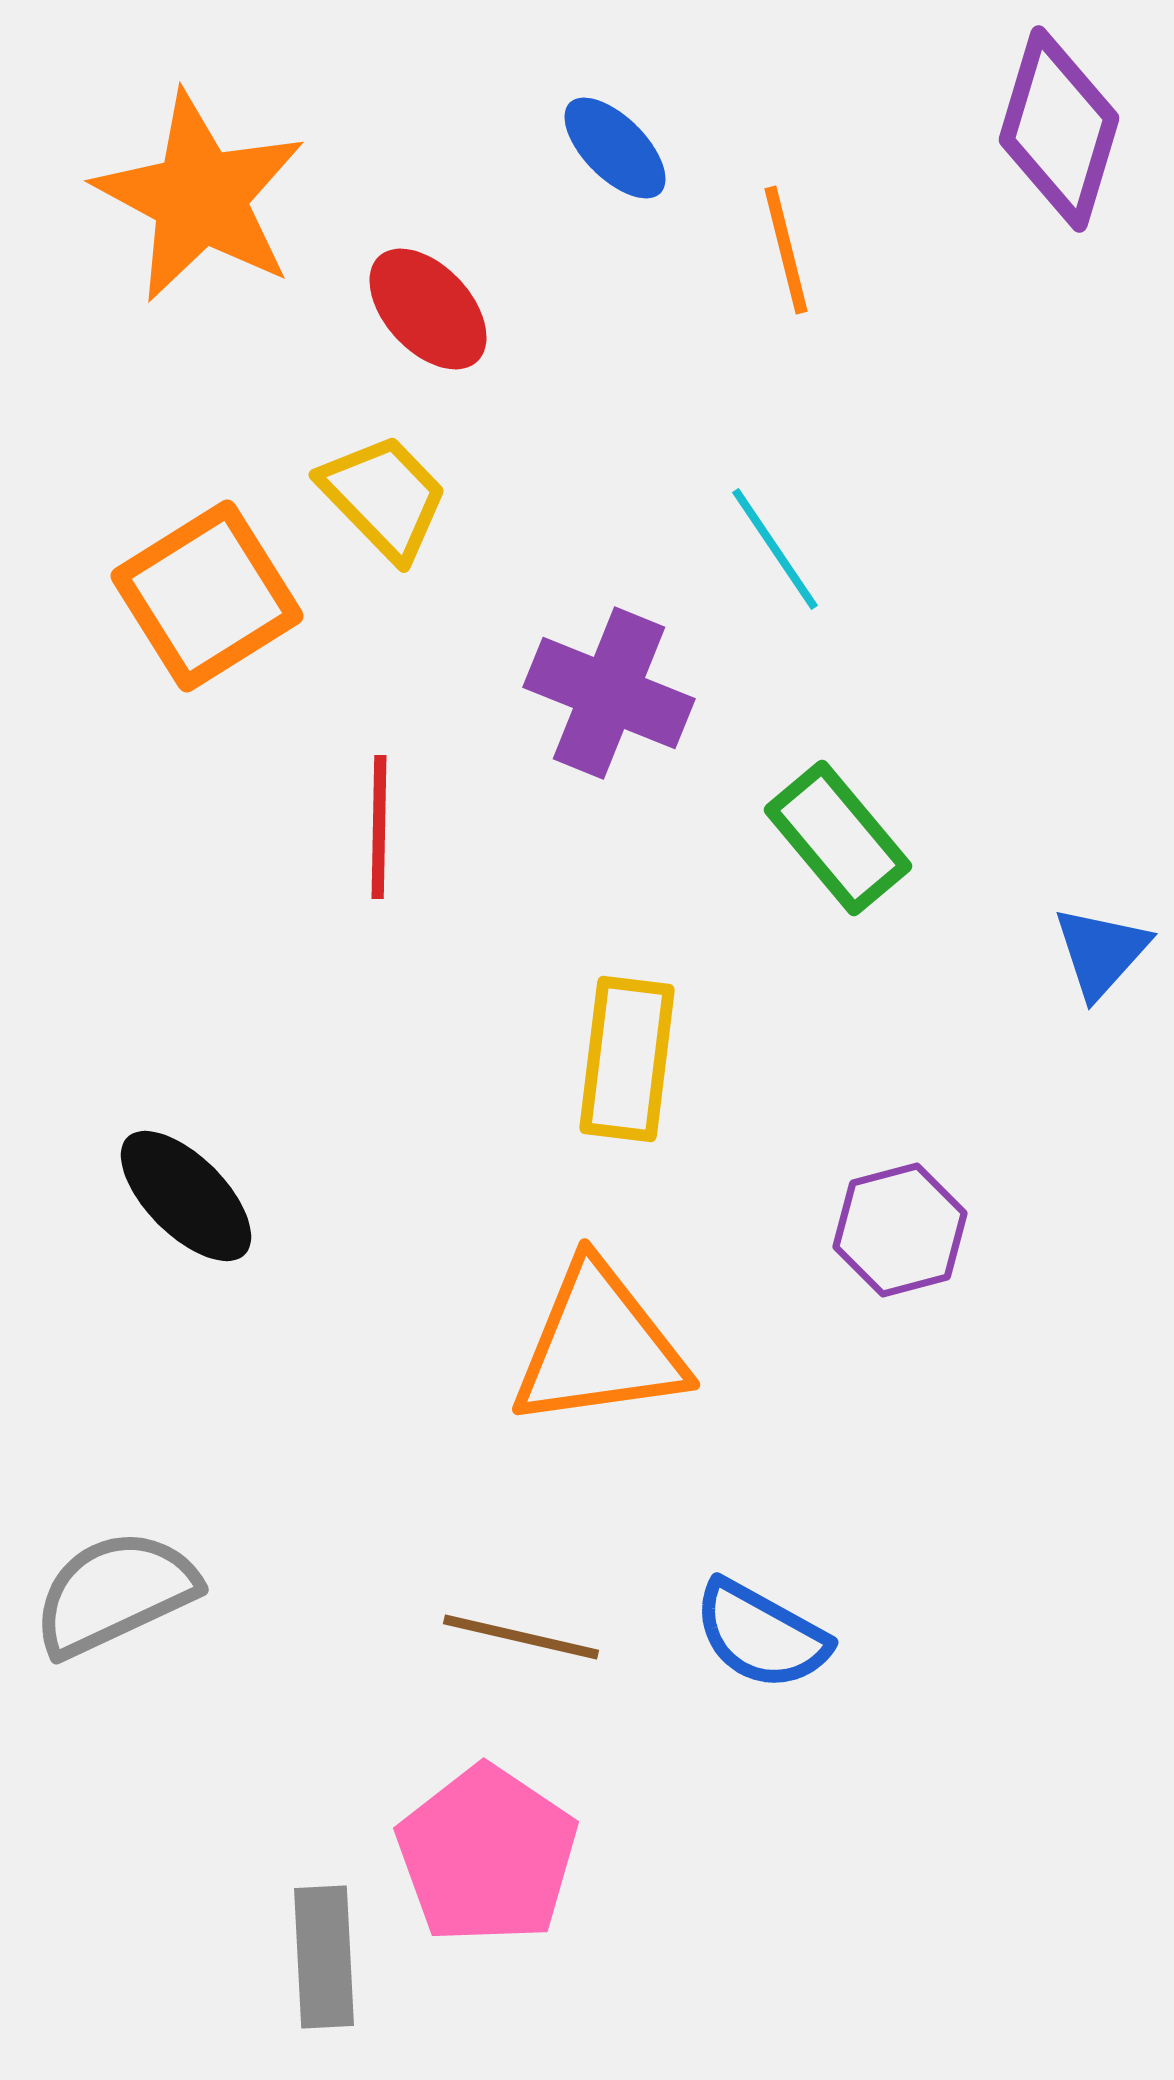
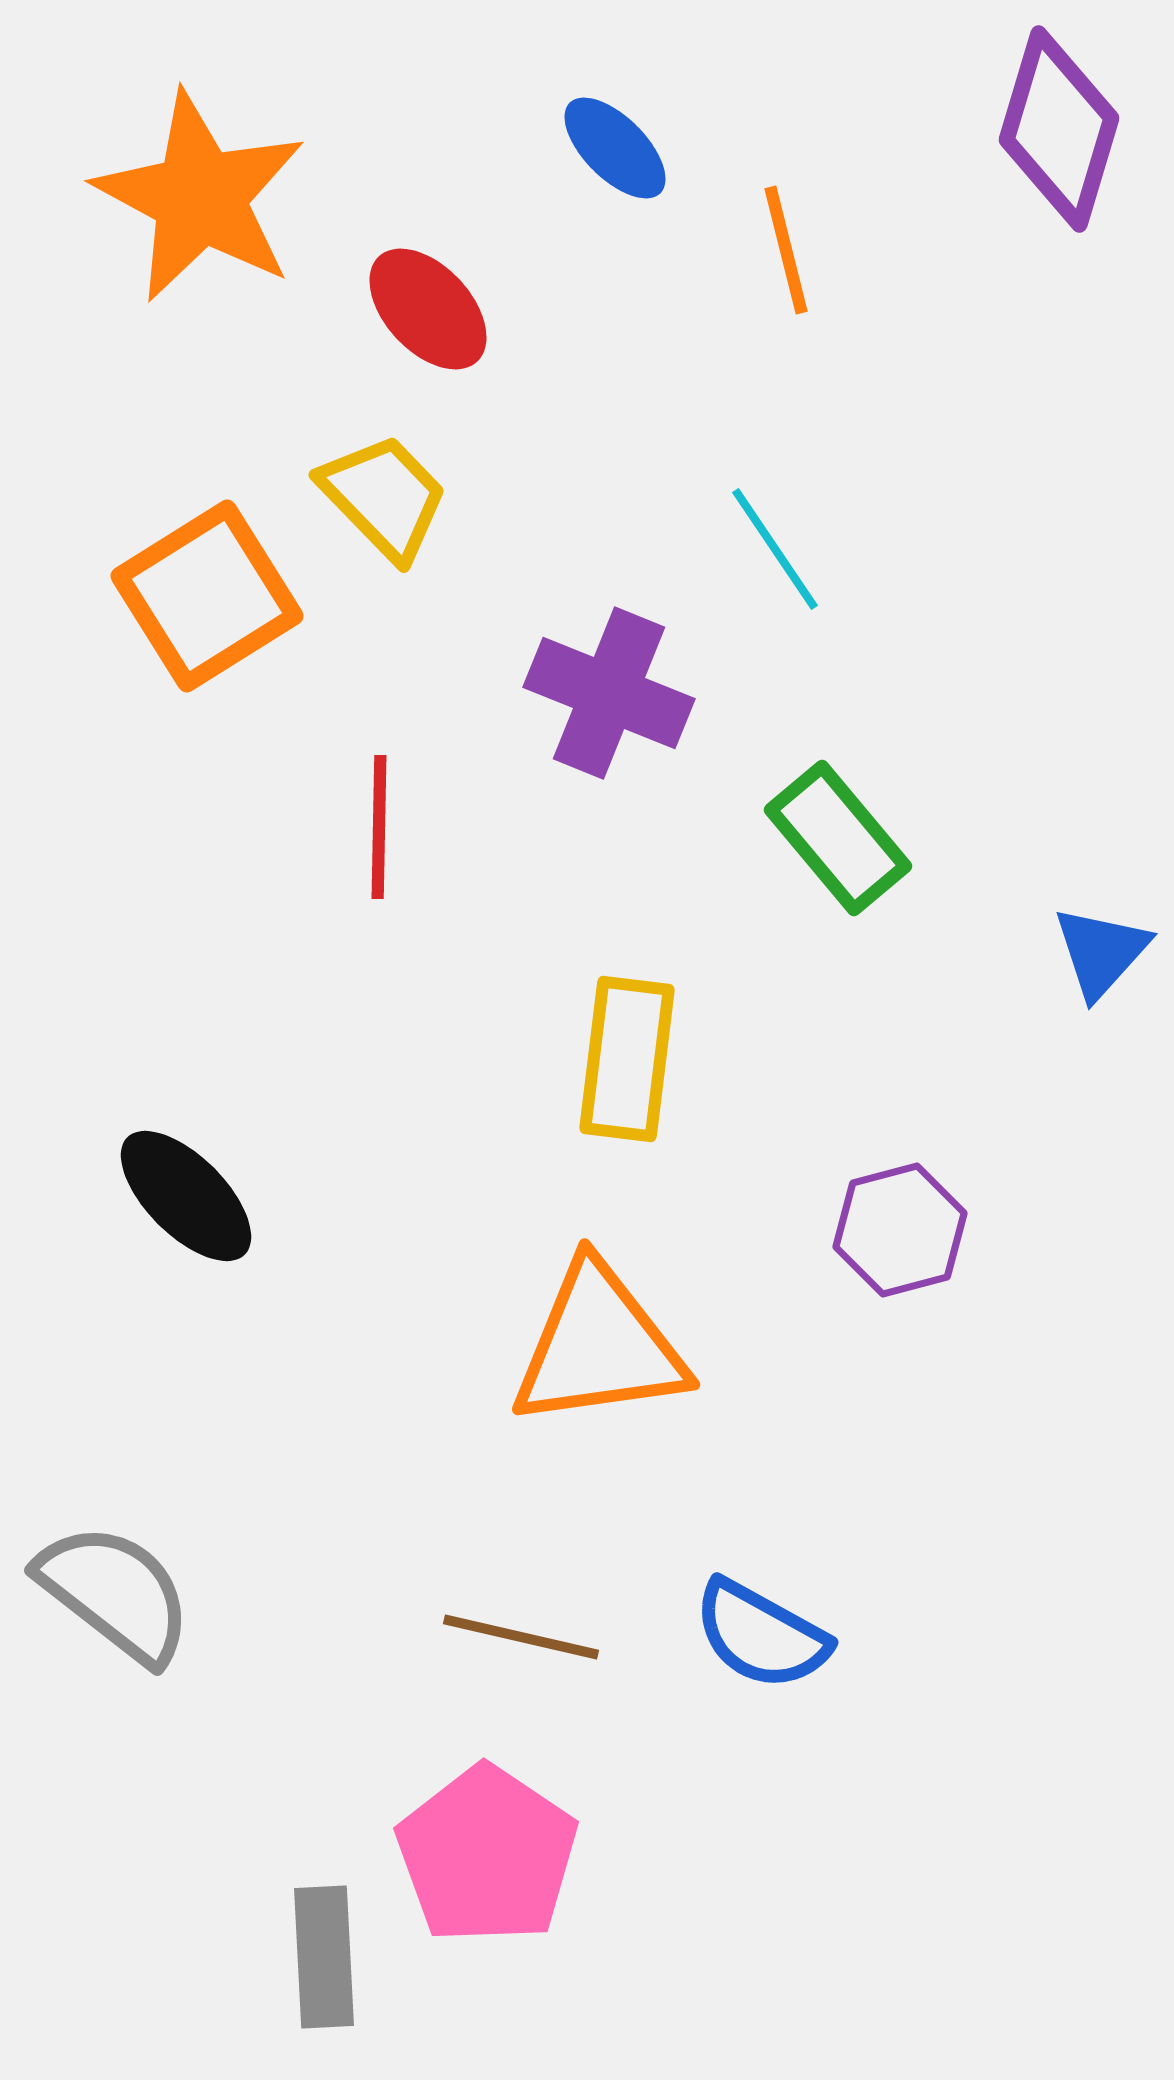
gray semicircle: rotated 63 degrees clockwise
